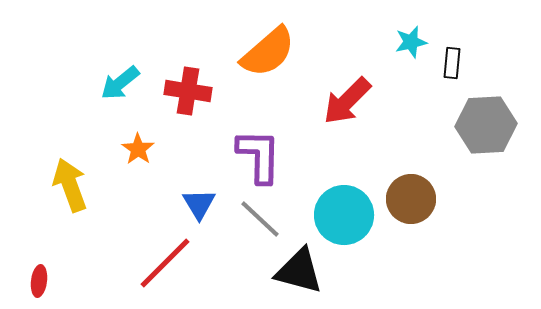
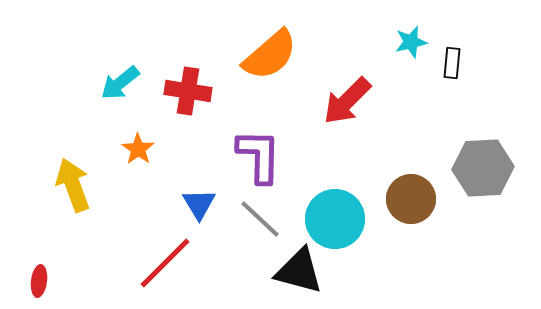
orange semicircle: moved 2 px right, 3 px down
gray hexagon: moved 3 px left, 43 px down
yellow arrow: moved 3 px right
cyan circle: moved 9 px left, 4 px down
